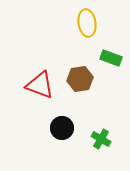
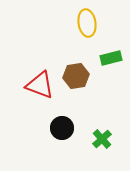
green rectangle: rotated 35 degrees counterclockwise
brown hexagon: moved 4 px left, 3 px up
green cross: moved 1 px right; rotated 18 degrees clockwise
